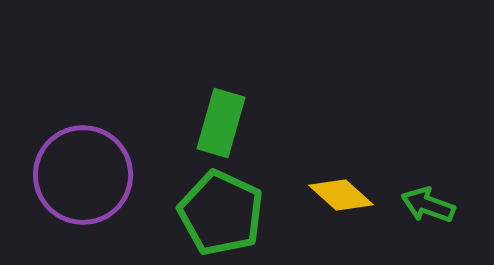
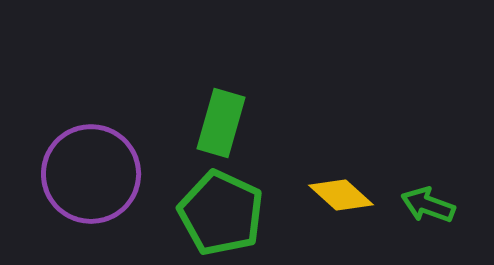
purple circle: moved 8 px right, 1 px up
